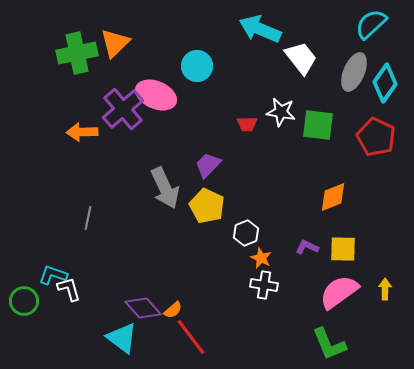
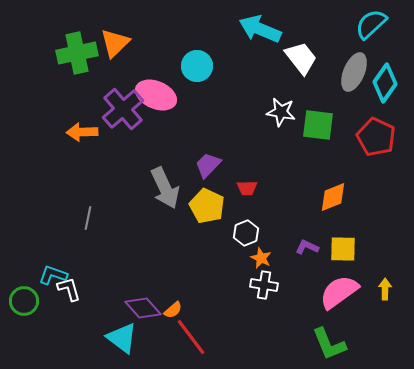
red trapezoid: moved 64 px down
